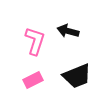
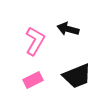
black arrow: moved 2 px up
pink L-shape: rotated 12 degrees clockwise
